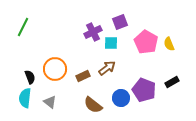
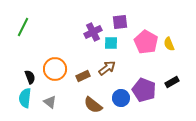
purple square: rotated 14 degrees clockwise
